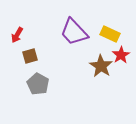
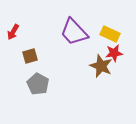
red arrow: moved 4 px left, 3 px up
red star: moved 7 px left, 2 px up; rotated 24 degrees clockwise
brown star: rotated 10 degrees counterclockwise
